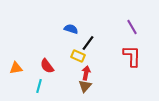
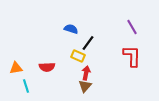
red semicircle: moved 1 px down; rotated 56 degrees counterclockwise
cyan line: moved 13 px left; rotated 32 degrees counterclockwise
